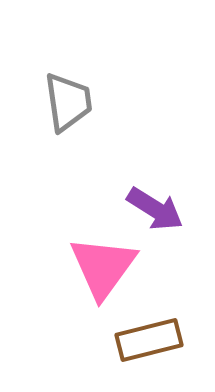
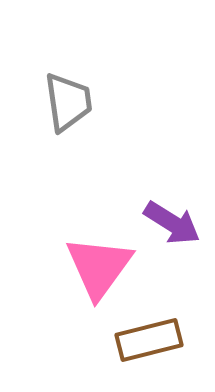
purple arrow: moved 17 px right, 14 px down
pink triangle: moved 4 px left
